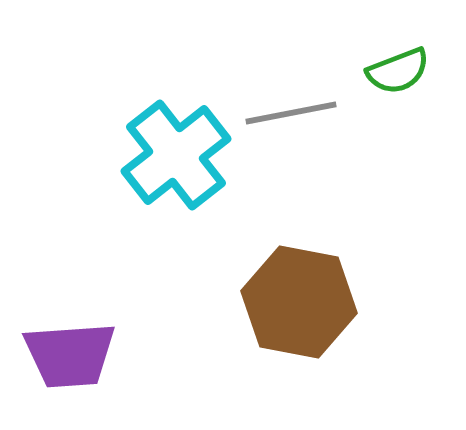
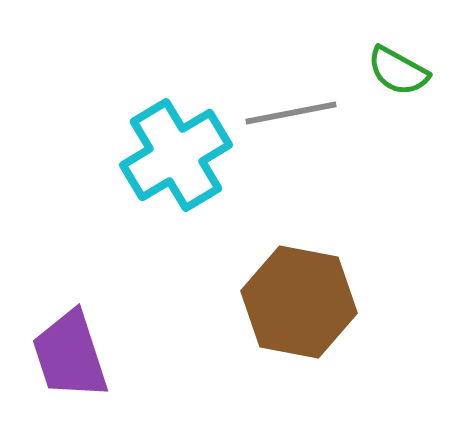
green semicircle: rotated 50 degrees clockwise
cyan cross: rotated 7 degrees clockwise
purple trapezoid: rotated 76 degrees clockwise
